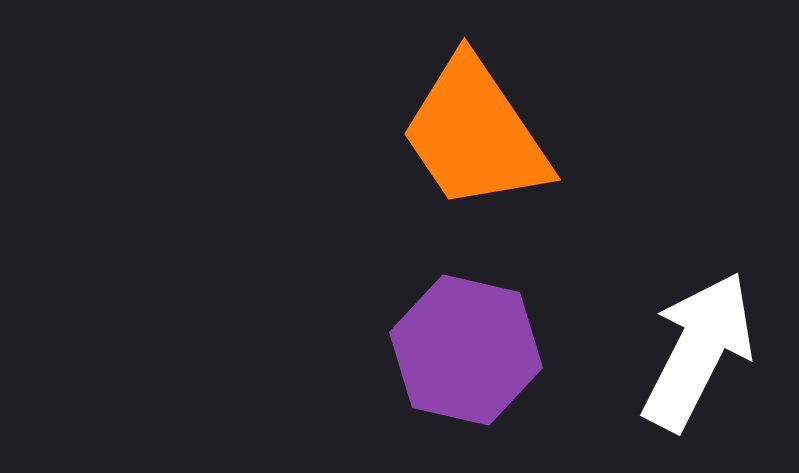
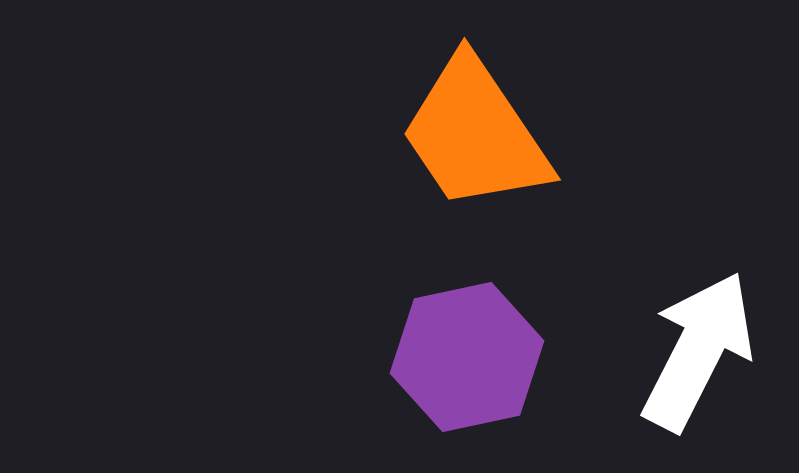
purple hexagon: moved 1 px right, 7 px down; rotated 25 degrees counterclockwise
